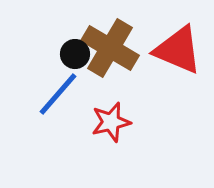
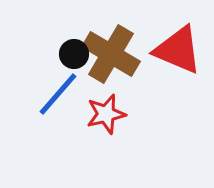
brown cross: moved 1 px right, 6 px down
black circle: moved 1 px left
red star: moved 5 px left, 8 px up
